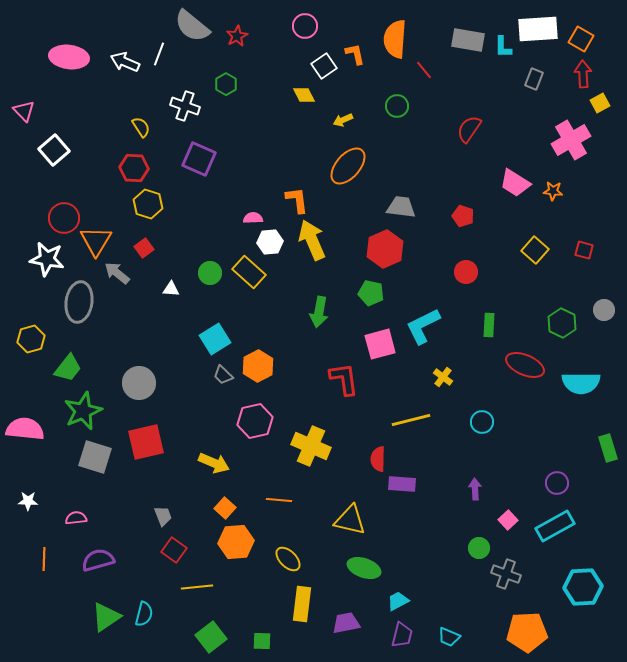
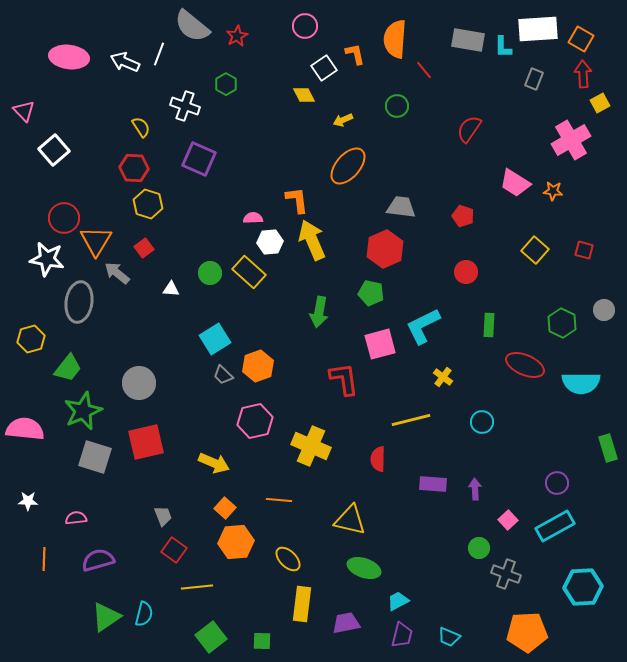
white square at (324, 66): moved 2 px down
orange hexagon at (258, 366): rotated 8 degrees clockwise
purple rectangle at (402, 484): moved 31 px right
